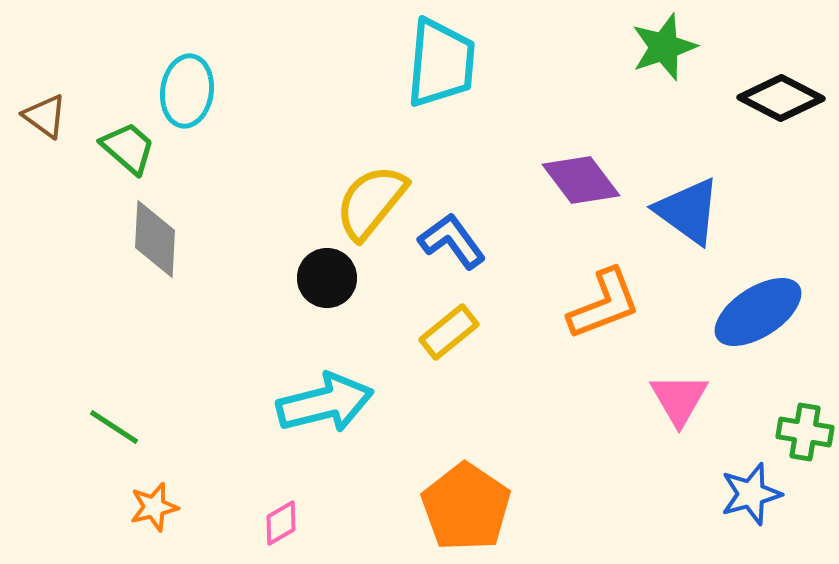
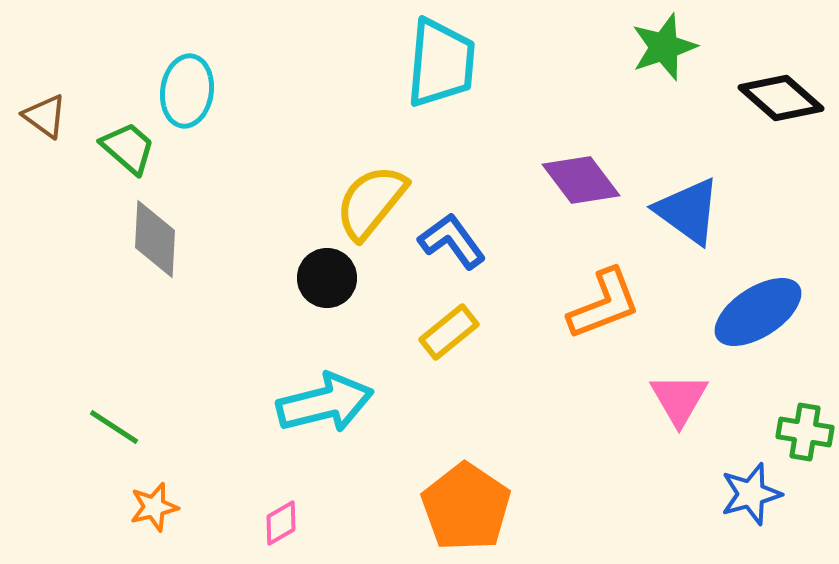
black diamond: rotated 14 degrees clockwise
